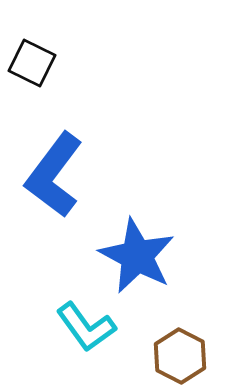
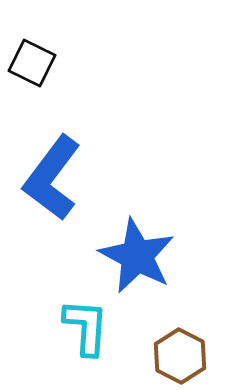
blue L-shape: moved 2 px left, 3 px down
cyan L-shape: rotated 140 degrees counterclockwise
